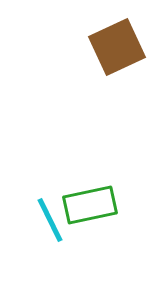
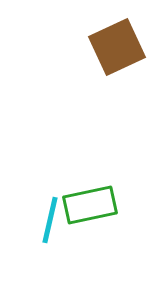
cyan line: rotated 39 degrees clockwise
